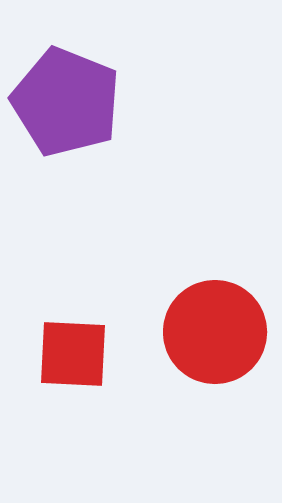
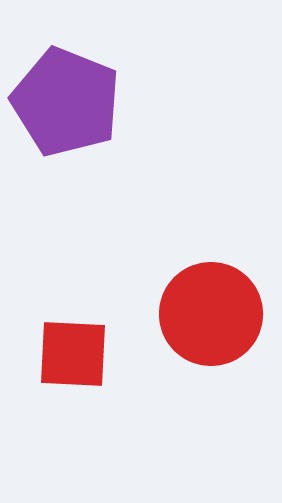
red circle: moved 4 px left, 18 px up
